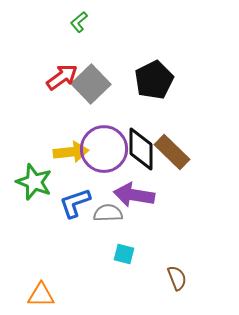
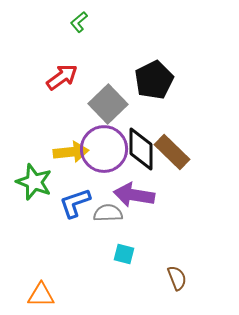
gray square: moved 17 px right, 20 px down
